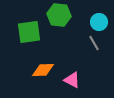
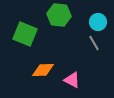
cyan circle: moved 1 px left
green square: moved 4 px left, 2 px down; rotated 30 degrees clockwise
